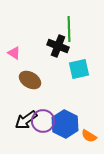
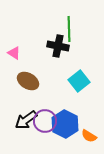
black cross: rotated 10 degrees counterclockwise
cyan square: moved 12 px down; rotated 25 degrees counterclockwise
brown ellipse: moved 2 px left, 1 px down
purple circle: moved 2 px right
